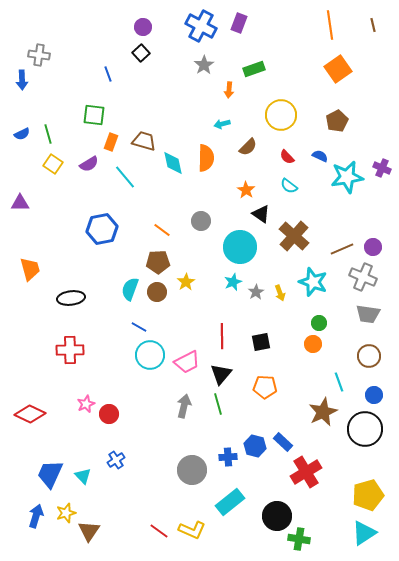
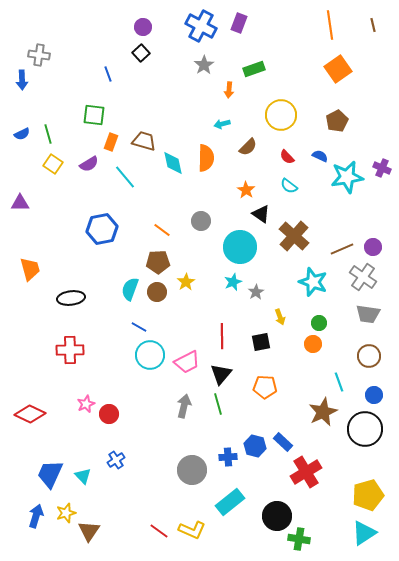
gray cross at (363, 277): rotated 12 degrees clockwise
yellow arrow at (280, 293): moved 24 px down
